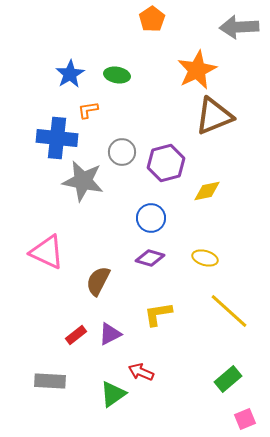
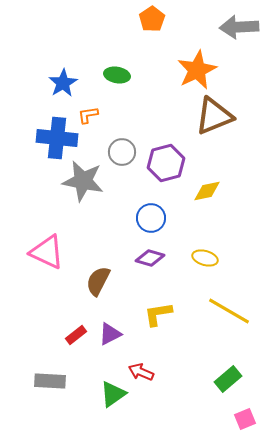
blue star: moved 7 px left, 9 px down
orange L-shape: moved 5 px down
yellow line: rotated 12 degrees counterclockwise
